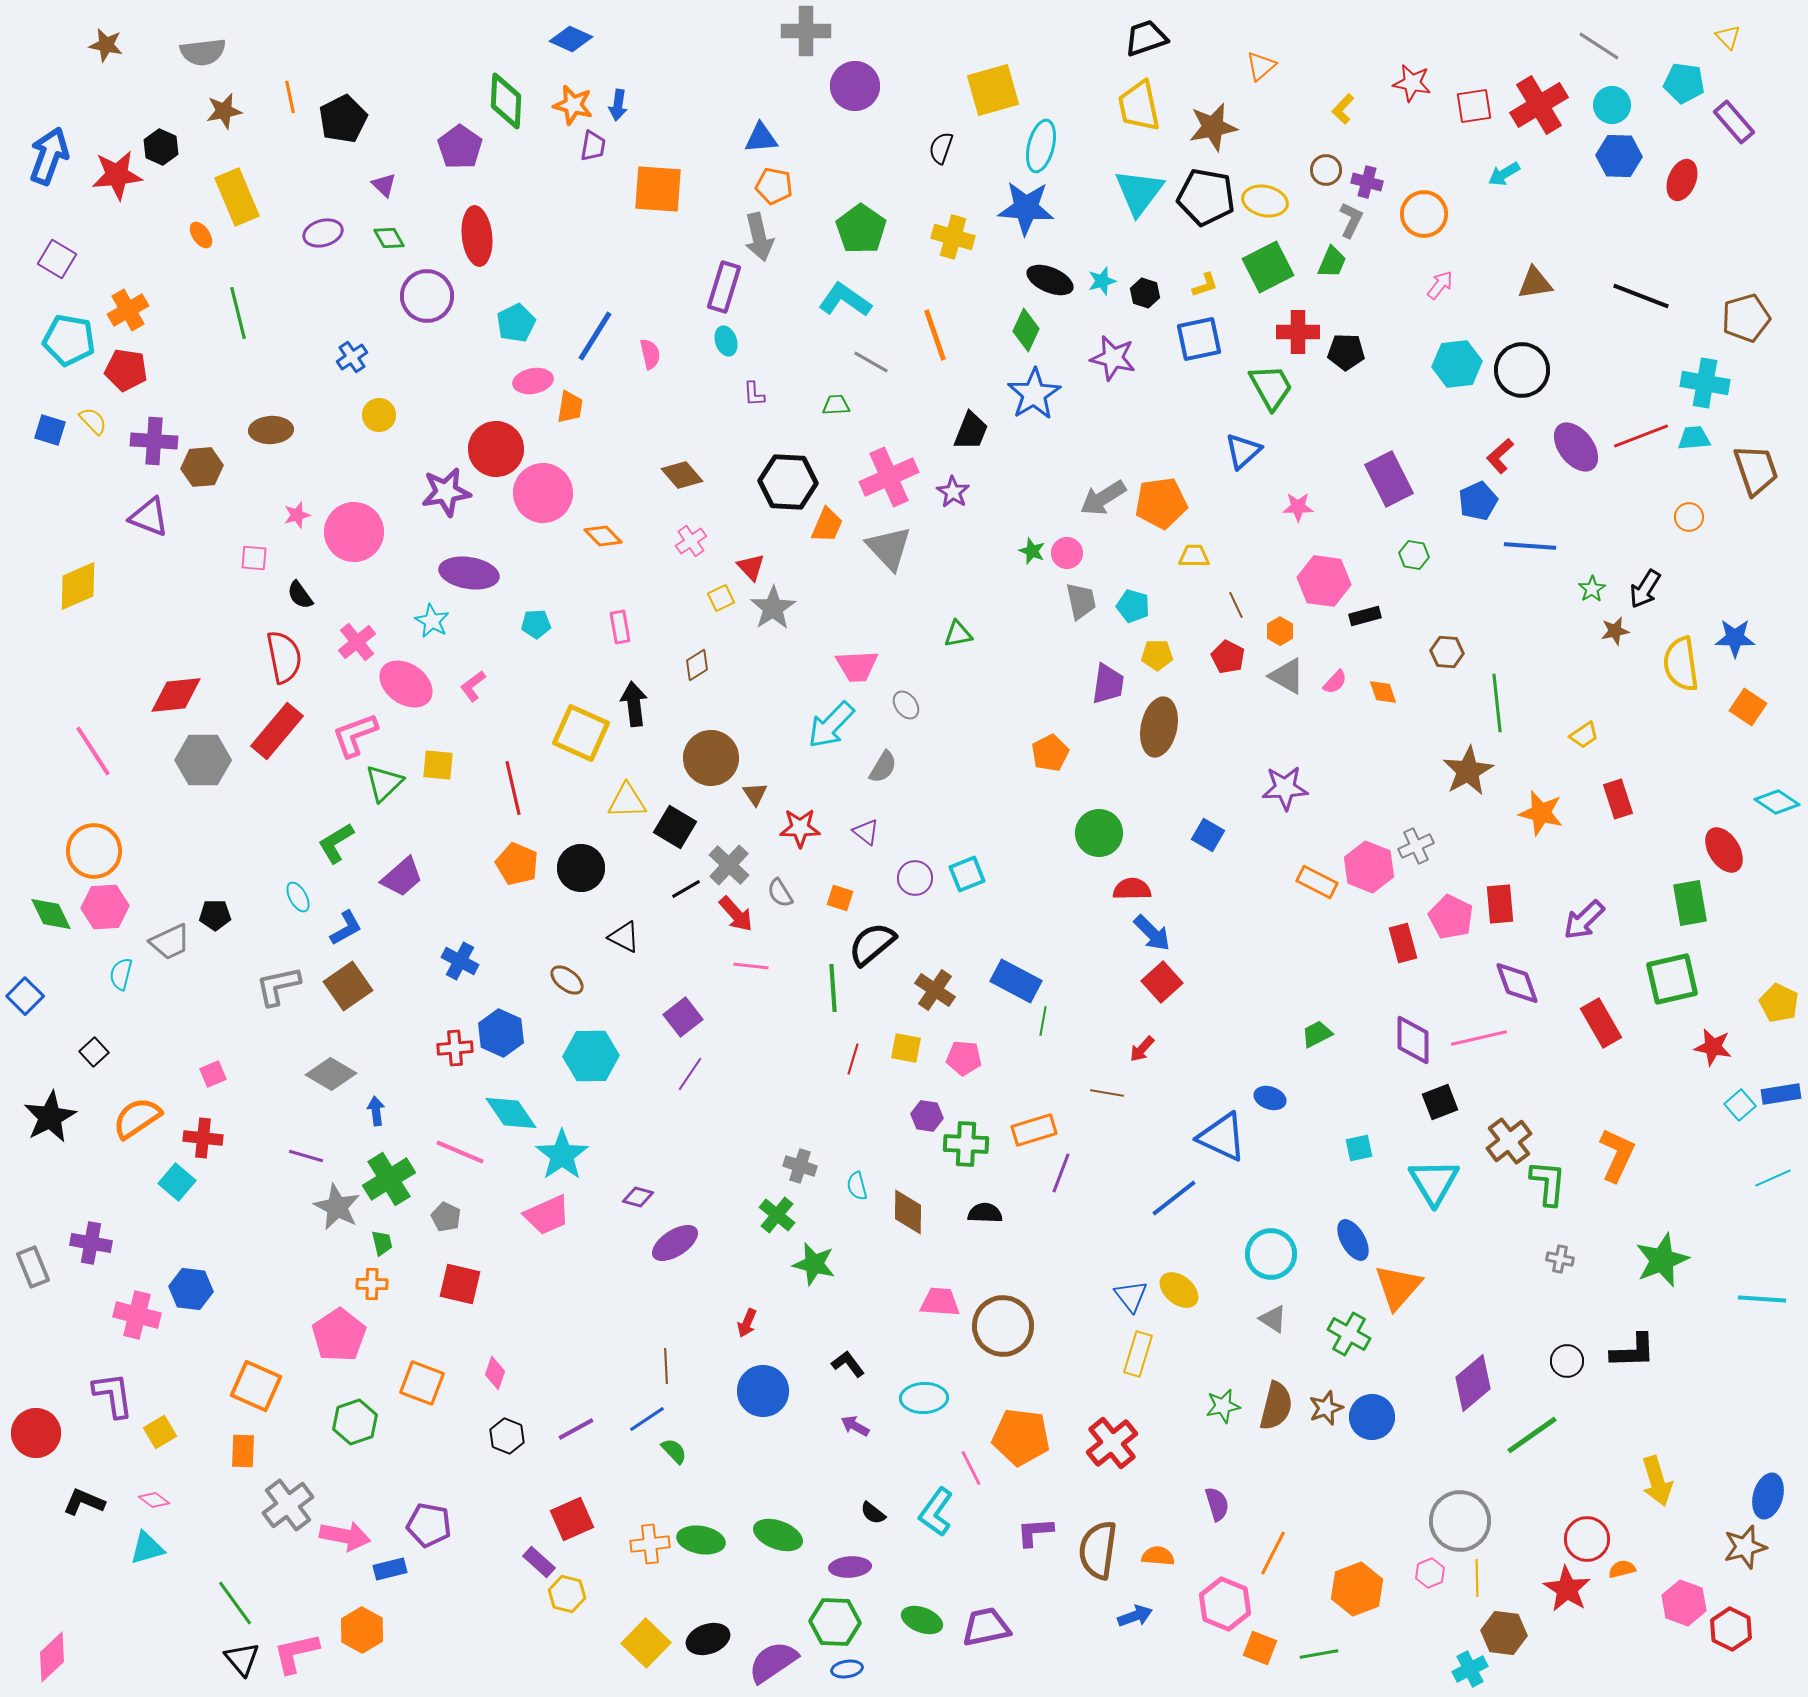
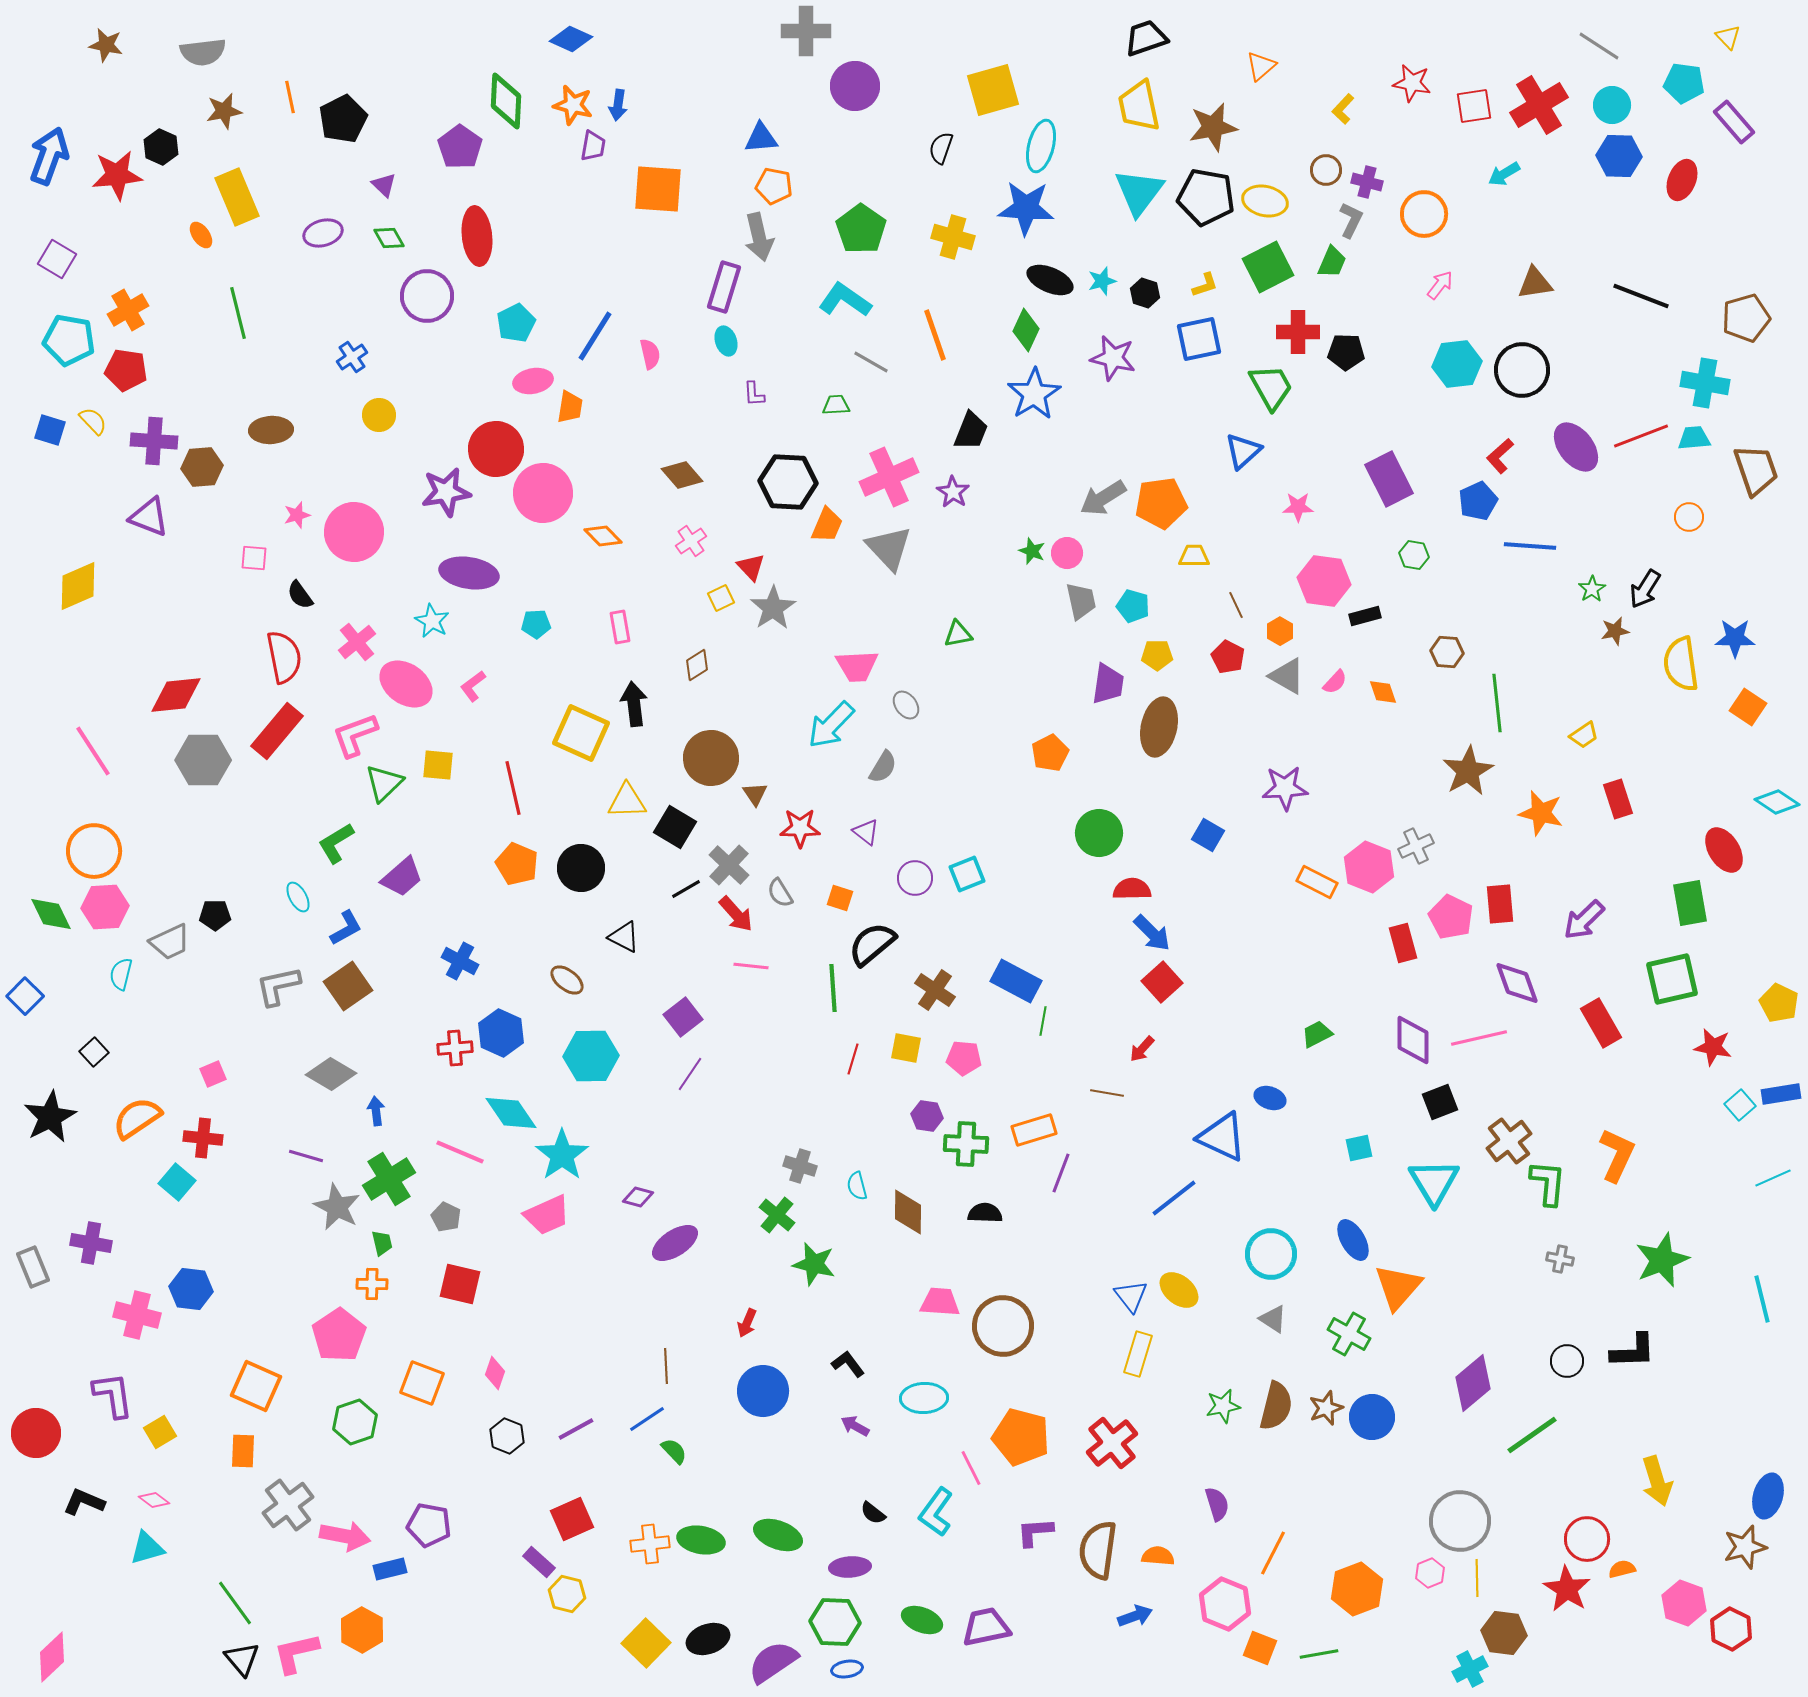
cyan line at (1762, 1299): rotated 72 degrees clockwise
orange pentagon at (1021, 1437): rotated 8 degrees clockwise
